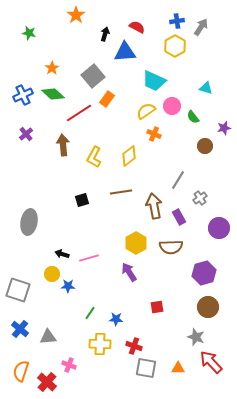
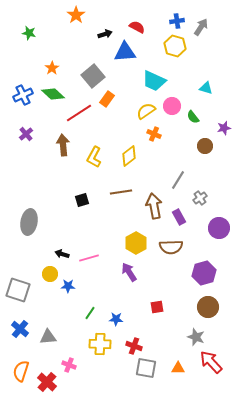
black arrow at (105, 34): rotated 56 degrees clockwise
yellow hexagon at (175, 46): rotated 15 degrees counterclockwise
yellow circle at (52, 274): moved 2 px left
